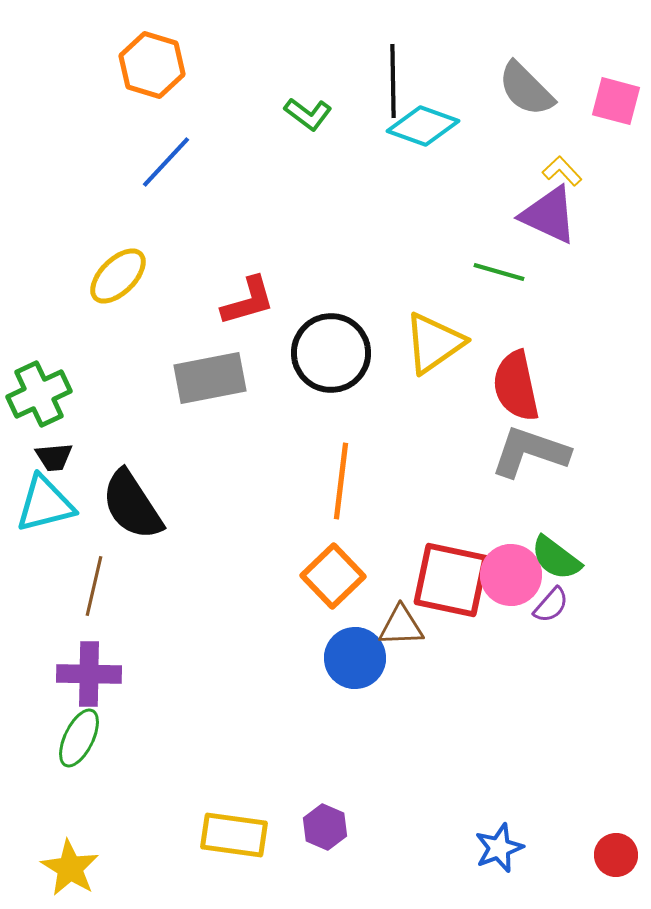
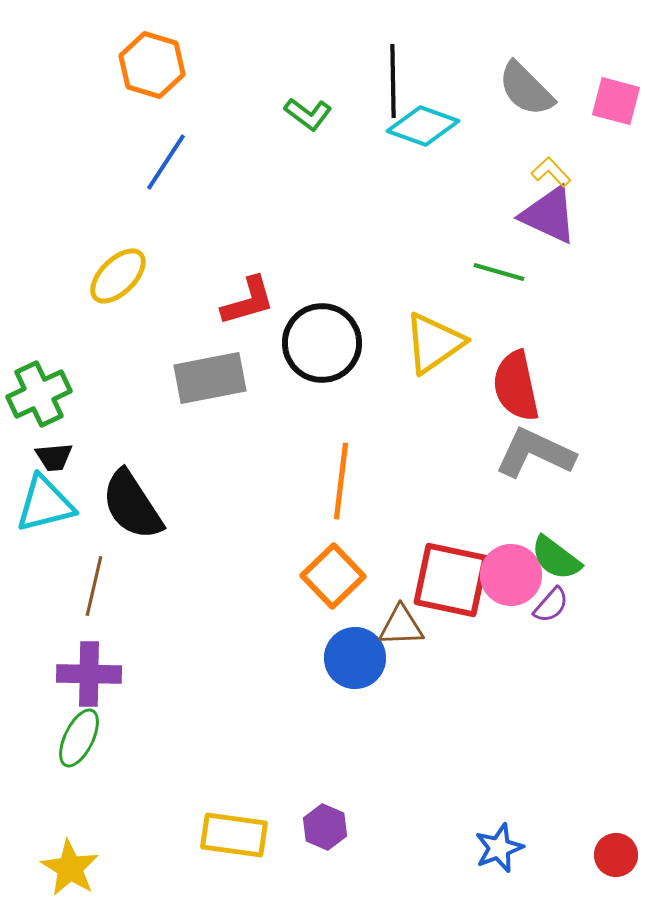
blue line: rotated 10 degrees counterclockwise
yellow L-shape: moved 11 px left, 1 px down
black circle: moved 9 px left, 10 px up
gray L-shape: moved 5 px right, 1 px down; rotated 6 degrees clockwise
